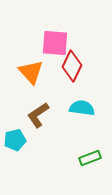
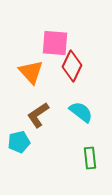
cyan semicircle: moved 1 px left, 4 px down; rotated 30 degrees clockwise
cyan pentagon: moved 4 px right, 2 px down
green rectangle: rotated 75 degrees counterclockwise
